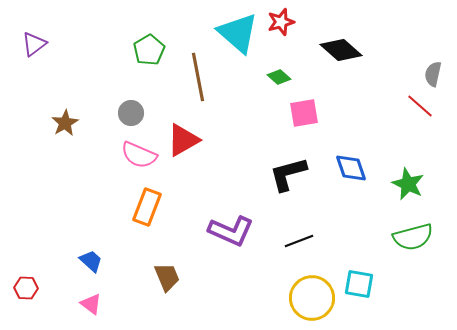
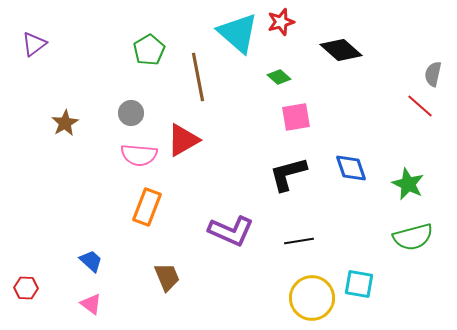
pink square: moved 8 px left, 4 px down
pink semicircle: rotated 18 degrees counterclockwise
black line: rotated 12 degrees clockwise
